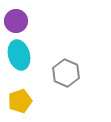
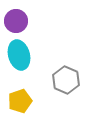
gray hexagon: moved 7 px down
